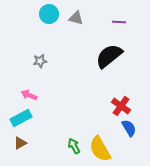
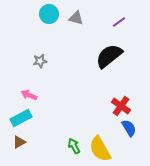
purple line: rotated 40 degrees counterclockwise
brown triangle: moved 1 px left, 1 px up
